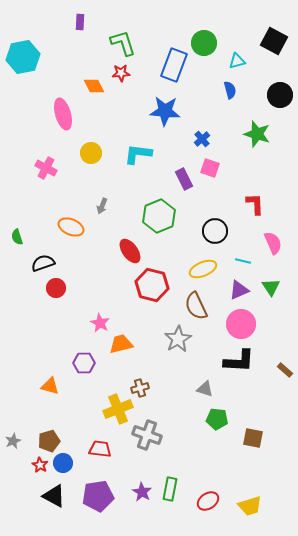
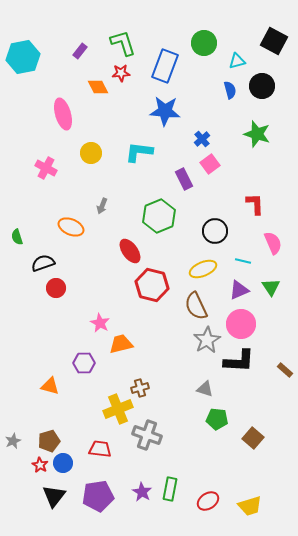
purple rectangle at (80, 22): moved 29 px down; rotated 35 degrees clockwise
blue rectangle at (174, 65): moved 9 px left, 1 px down
orange diamond at (94, 86): moved 4 px right, 1 px down
black circle at (280, 95): moved 18 px left, 9 px up
cyan L-shape at (138, 154): moved 1 px right, 2 px up
pink square at (210, 168): moved 4 px up; rotated 36 degrees clockwise
gray star at (178, 339): moved 29 px right, 1 px down
brown square at (253, 438): rotated 30 degrees clockwise
black triangle at (54, 496): rotated 40 degrees clockwise
